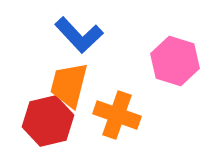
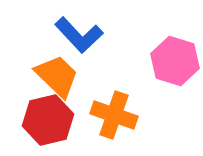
orange trapezoid: moved 12 px left, 9 px up; rotated 120 degrees clockwise
orange cross: moved 3 px left
red hexagon: moved 1 px up
